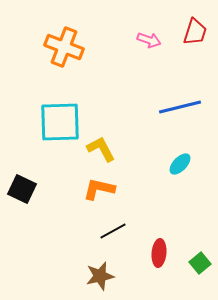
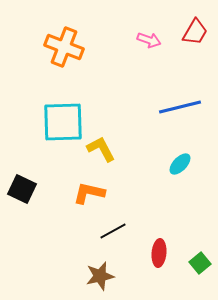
red trapezoid: rotated 12 degrees clockwise
cyan square: moved 3 px right
orange L-shape: moved 10 px left, 4 px down
